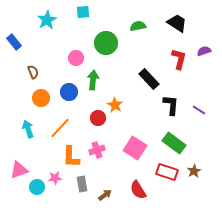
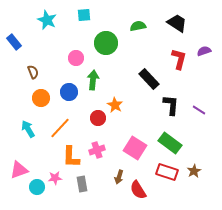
cyan square: moved 1 px right, 3 px down
cyan star: rotated 18 degrees counterclockwise
cyan arrow: rotated 12 degrees counterclockwise
green rectangle: moved 4 px left
brown arrow: moved 14 px right, 18 px up; rotated 144 degrees clockwise
